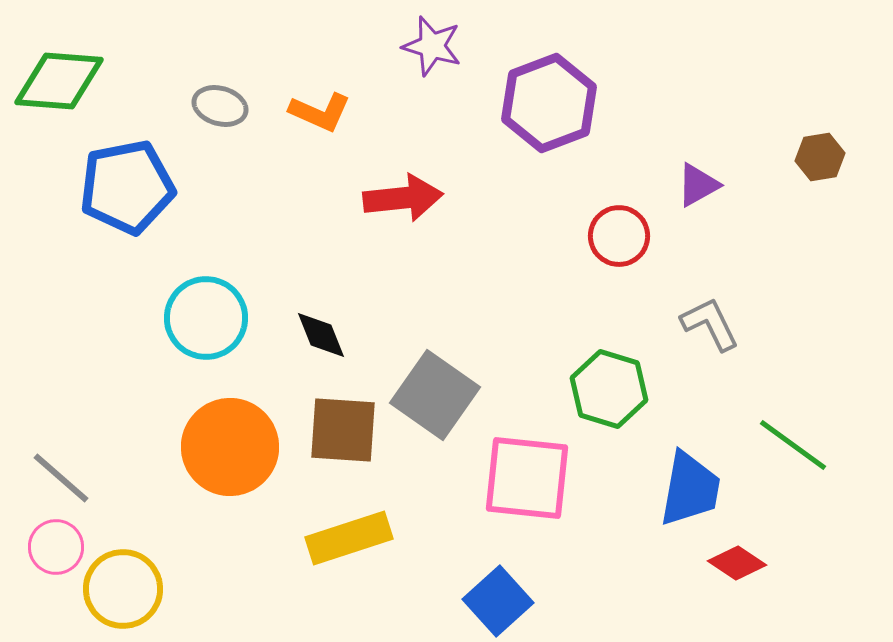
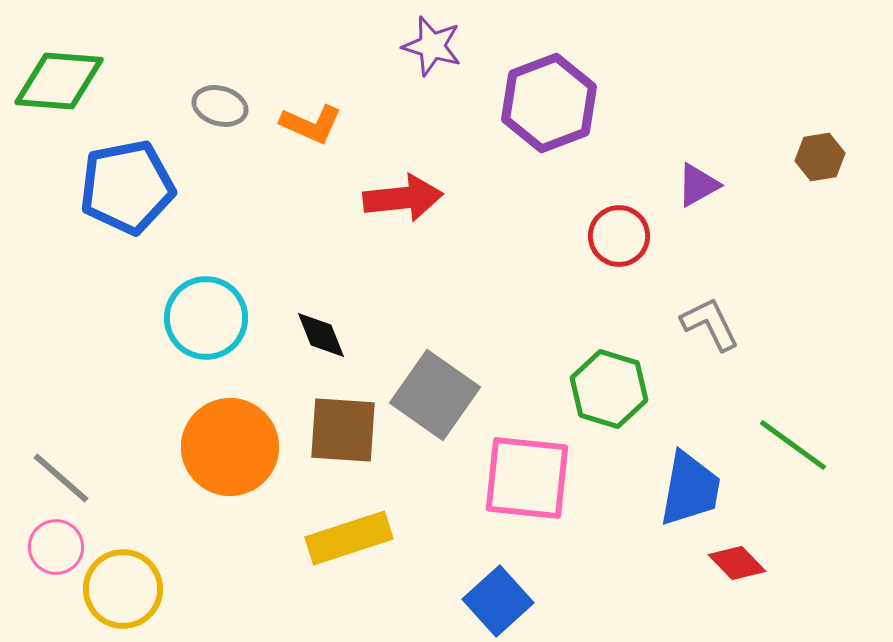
orange L-shape: moved 9 px left, 12 px down
red diamond: rotated 12 degrees clockwise
